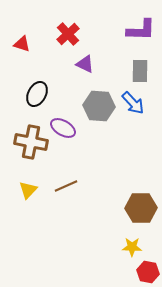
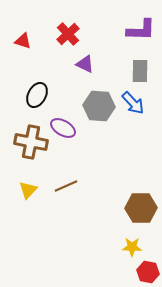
red triangle: moved 1 px right, 3 px up
black ellipse: moved 1 px down
